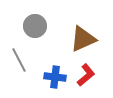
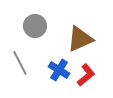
brown triangle: moved 3 px left
gray line: moved 1 px right, 3 px down
blue cross: moved 4 px right, 7 px up; rotated 25 degrees clockwise
